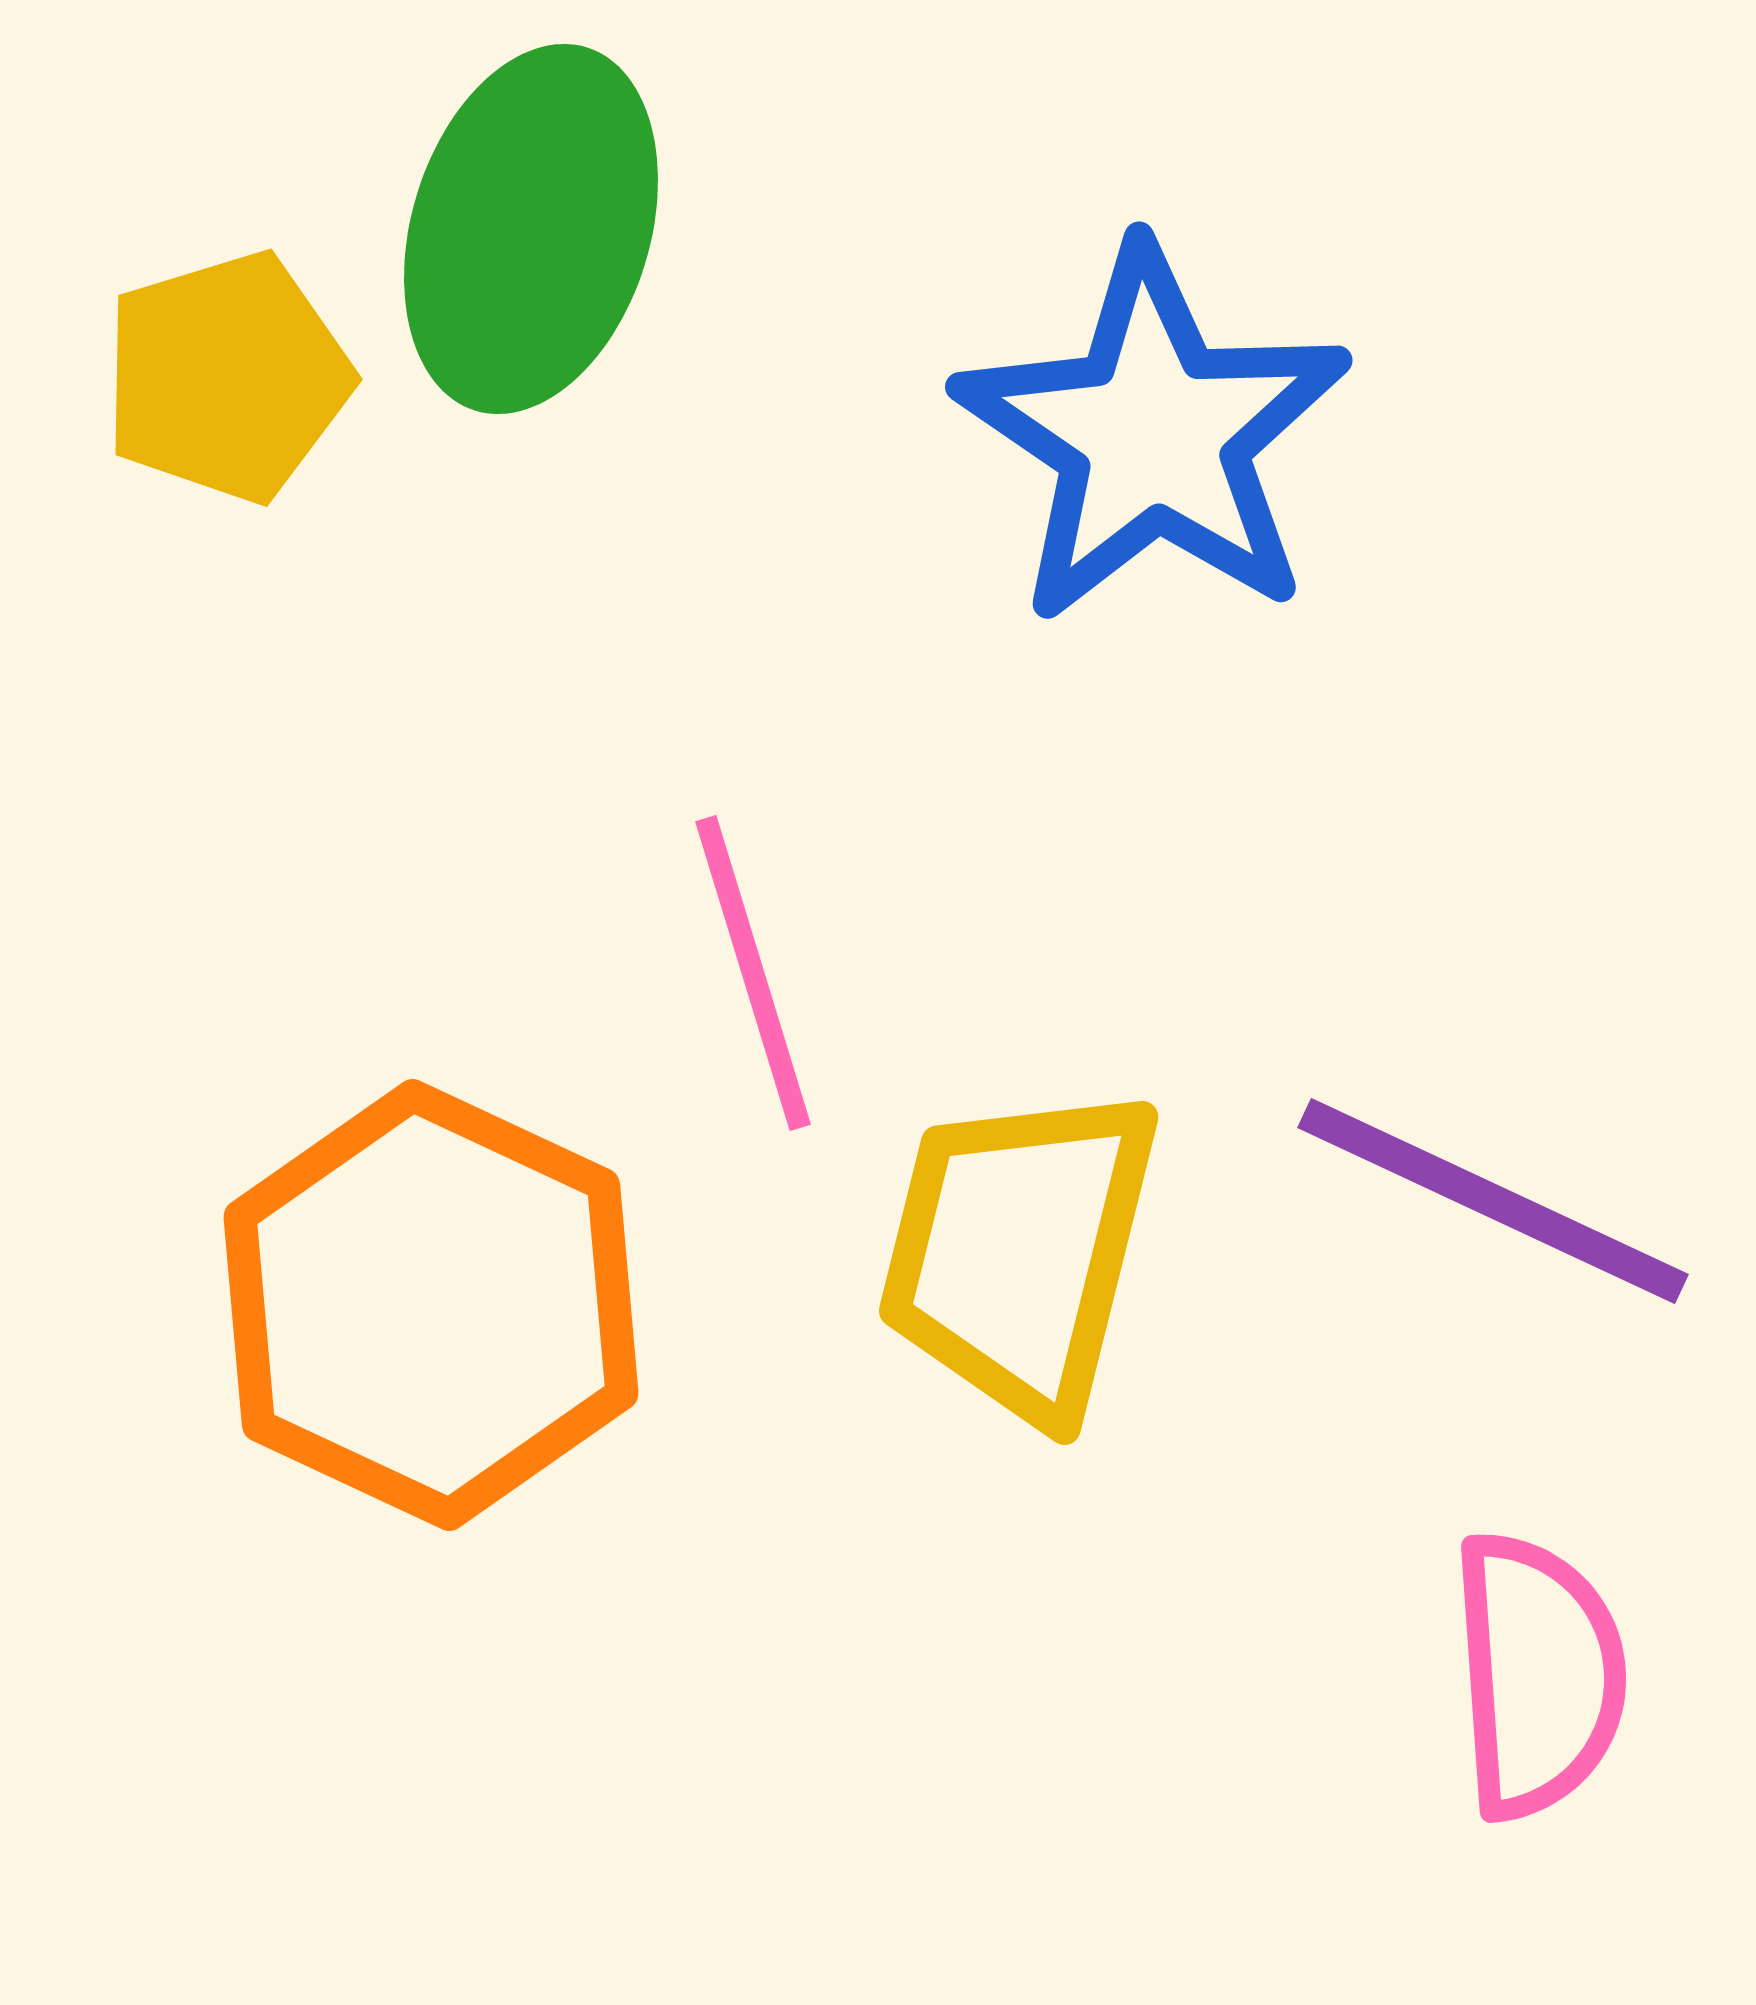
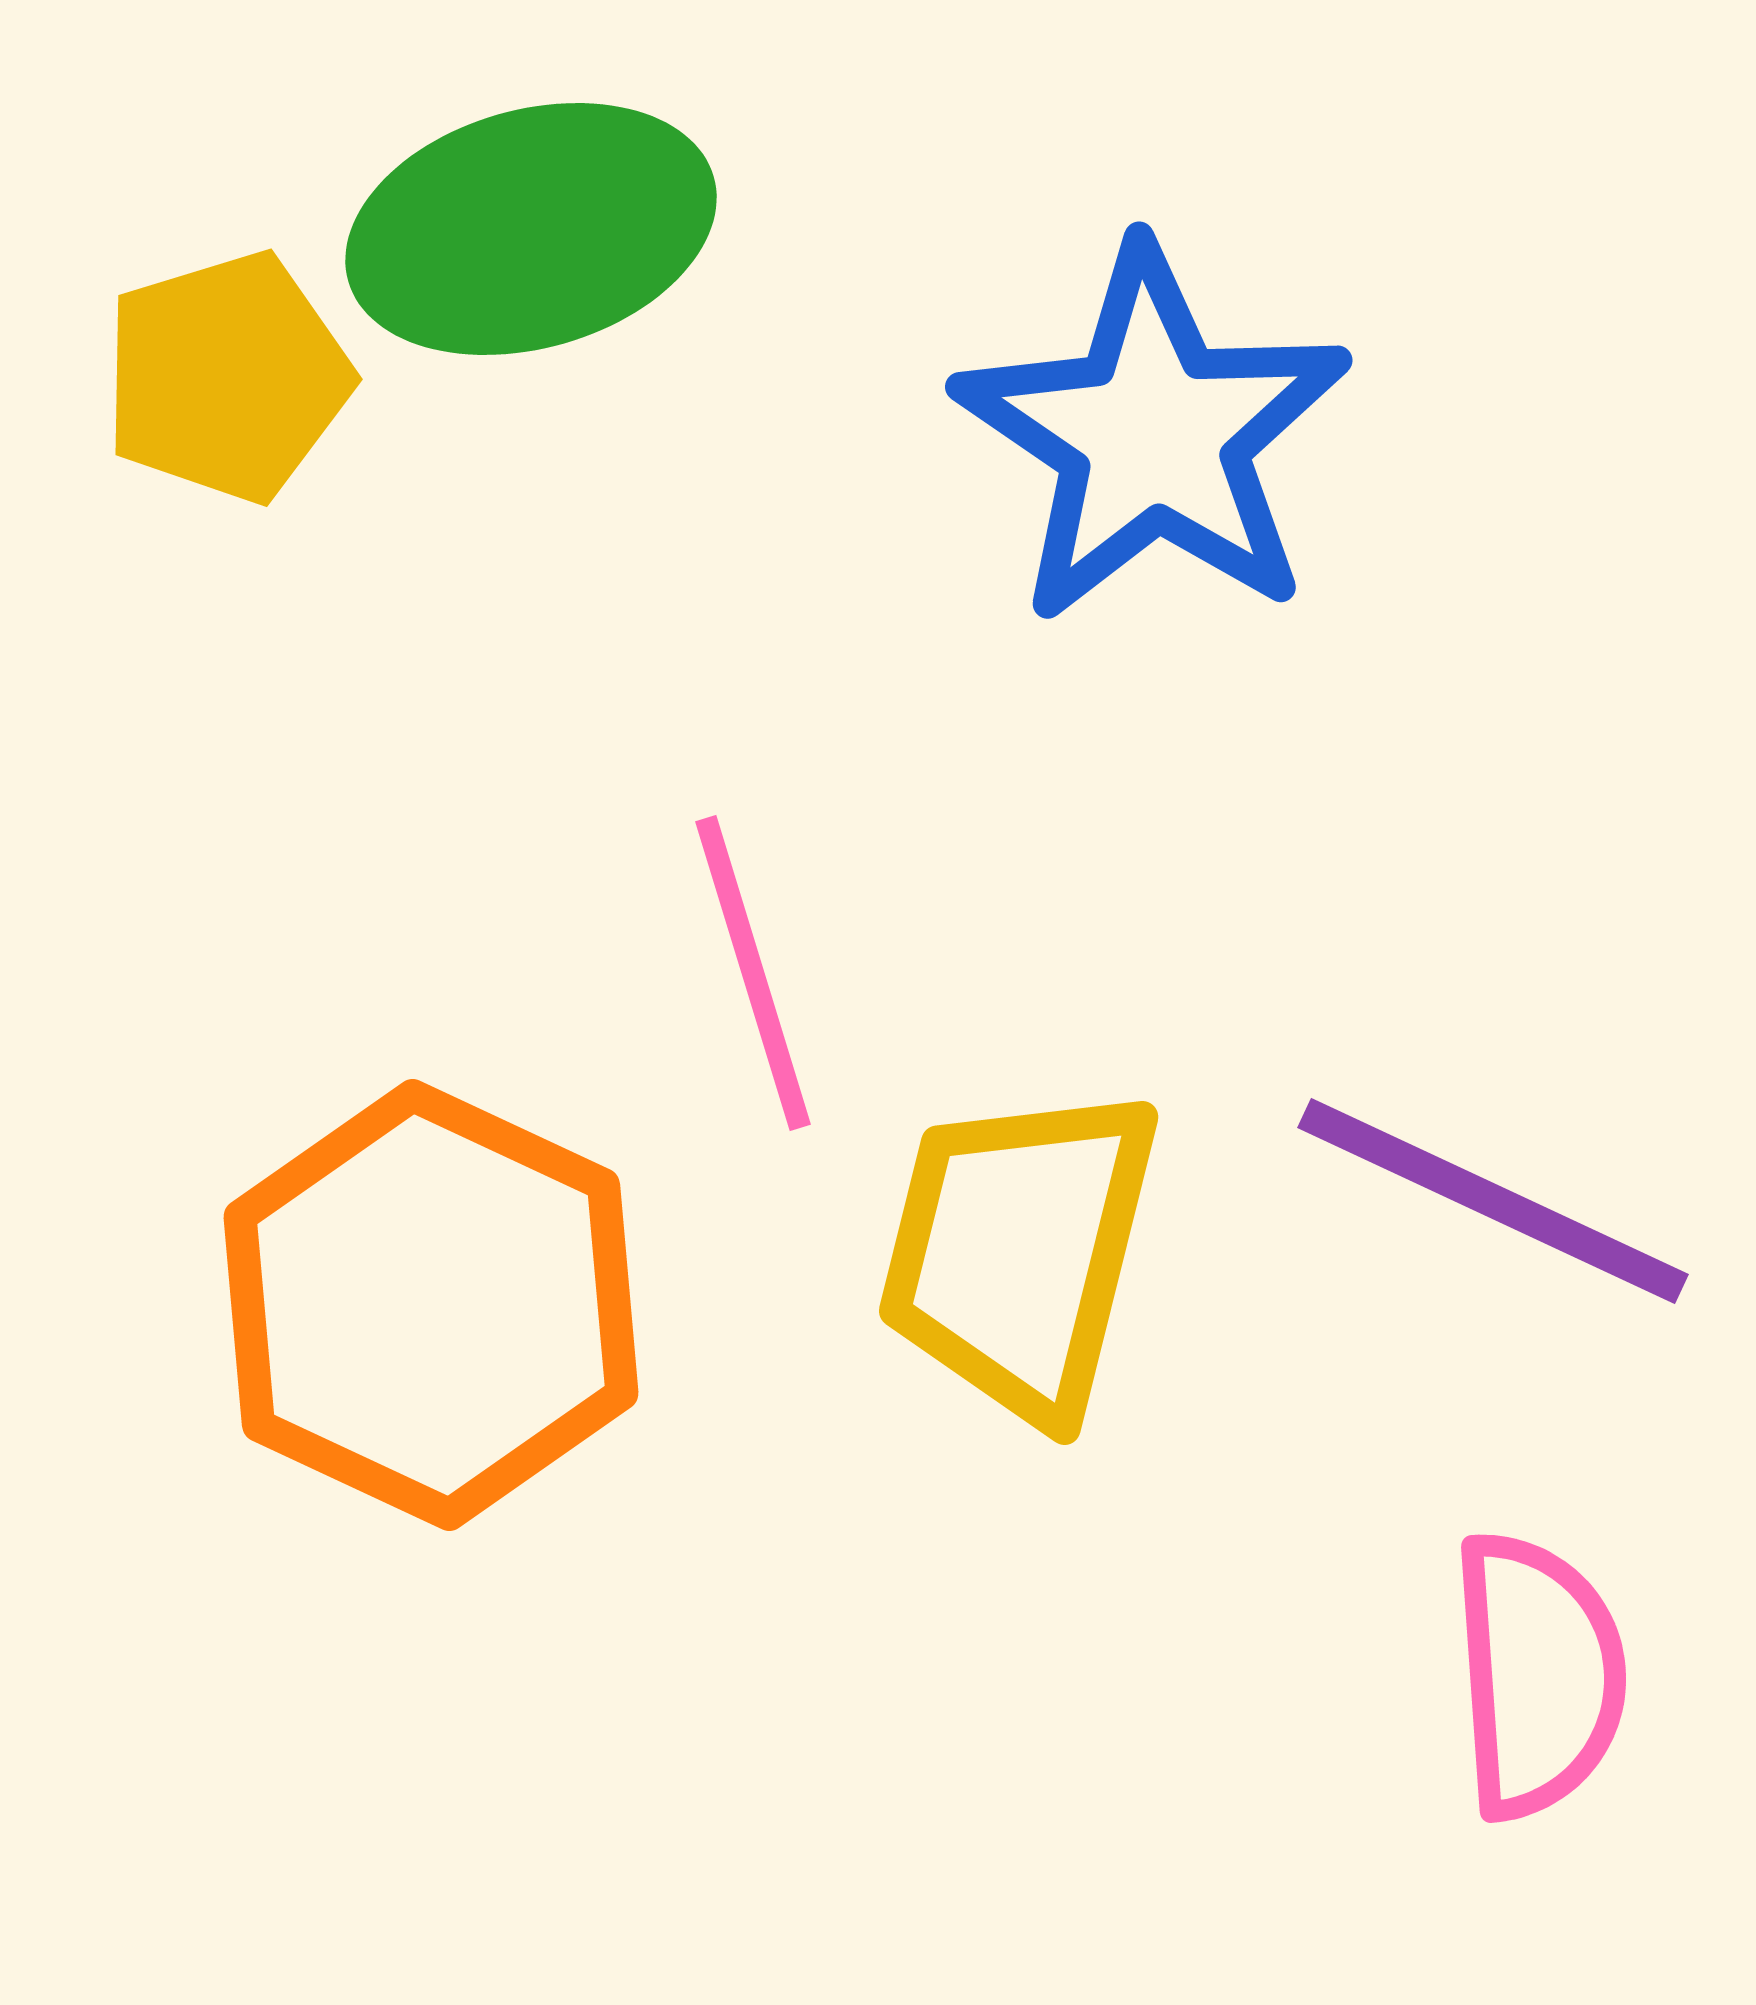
green ellipse: rotated 57 degrees clockwise
